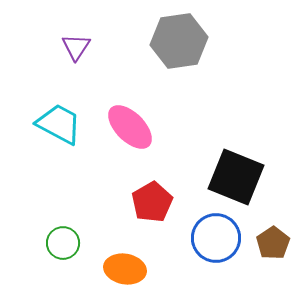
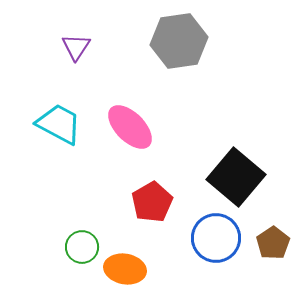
black square: rotated 18 degrees clockwise
green circle: moved 19 px right, 4 px down
